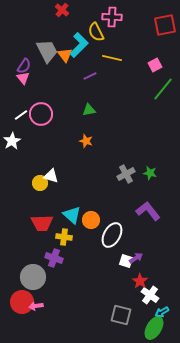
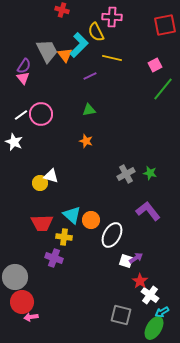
red cross: rotated 24 degrees counterclockwise
white star: moved 2 px right, 1 px down; rotated 18 degrees counterclockwise
gray circle: moved 18 px left
pink arrow: moved 5 px left, 11 px down
